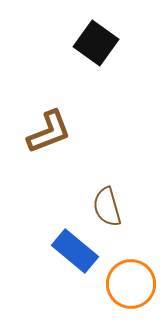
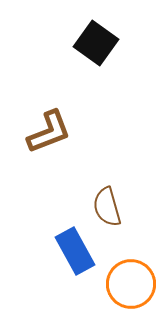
blue rectangle: rotated 21 degrees clockwise
